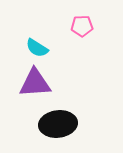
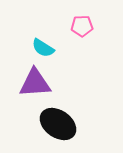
cyan semicircle: moved 6 px right
black ellipse: rotated 42 degrees clockwise
